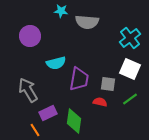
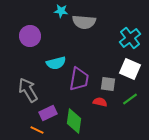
gray semicircle: moved 3 px left
orange line: moved 2 px right; rotated 32 degrees counterclockwise
